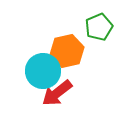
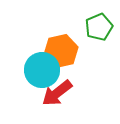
orange hexagon: moved 6 px left
cyan circle: moved 1 px left, 1 px up
